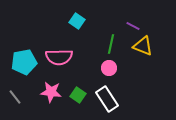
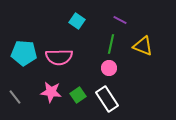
purple line: moved 13 px left, 6 px up
cyan pentagon: moved 9 px up; rotated 15 degrees clockwise
green square: rotated 21 degrees clockwise
